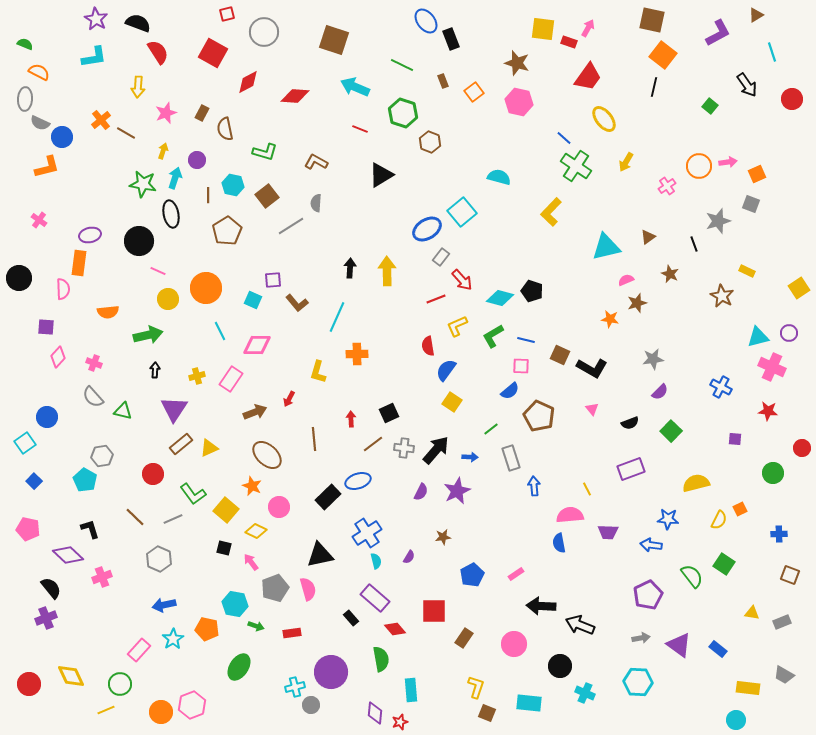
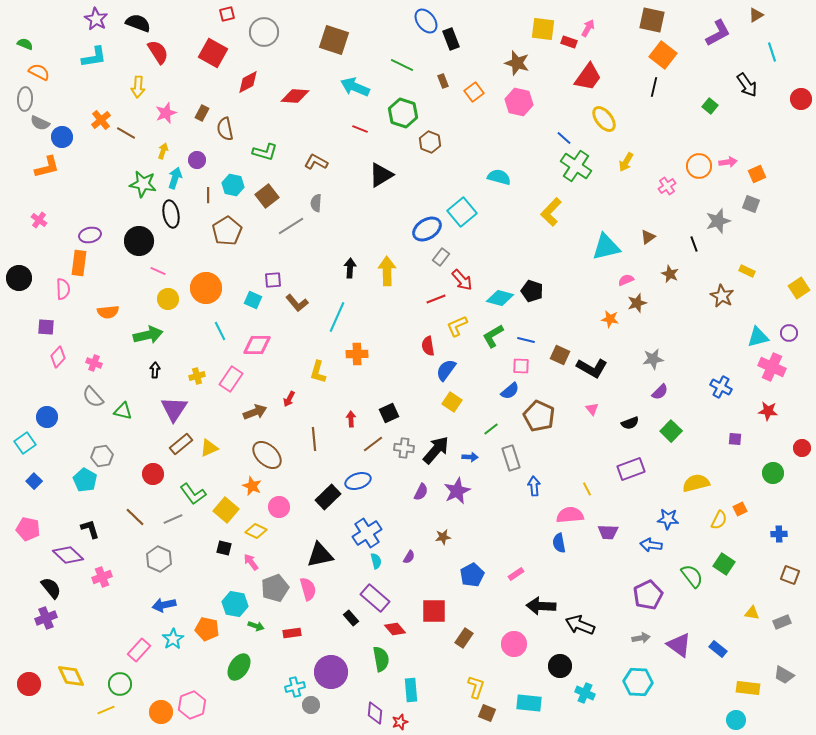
red circle at (792, 99): moved 9 px right
